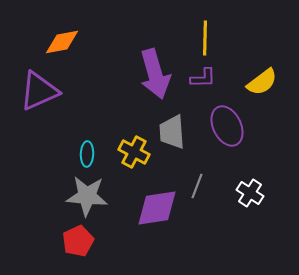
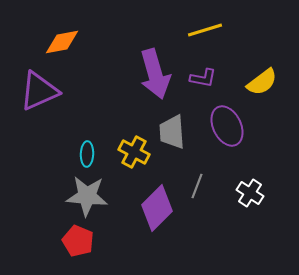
yellow line: moved 8 px up; rotated 72 degrees clockwise
purple L-shape: rotated 12 degrees clockwise
purple diamond: rotated 36 degrees counterclockwise
red pentagon: rotated 24 degrees counterclockwise
